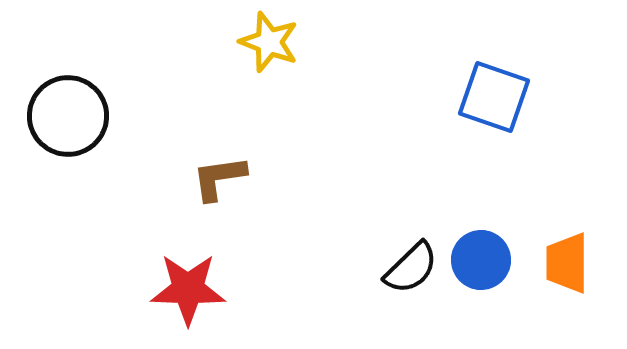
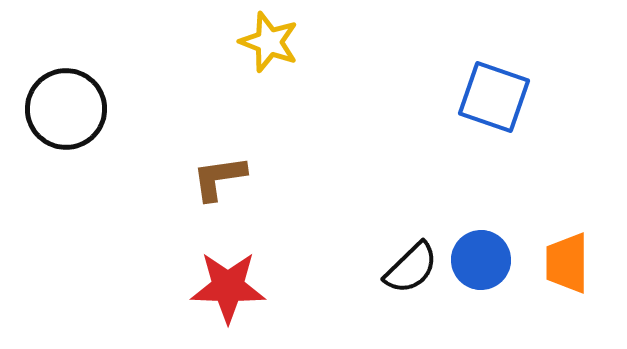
black circle: moved 2 px left, 7 px up
red star: moved 40 px right, 2 px up
